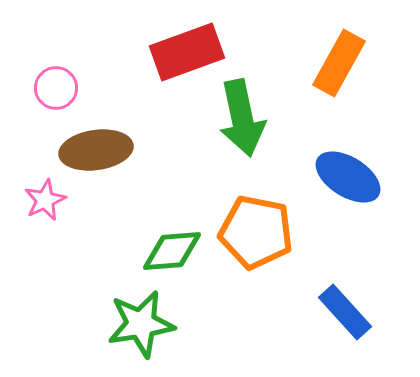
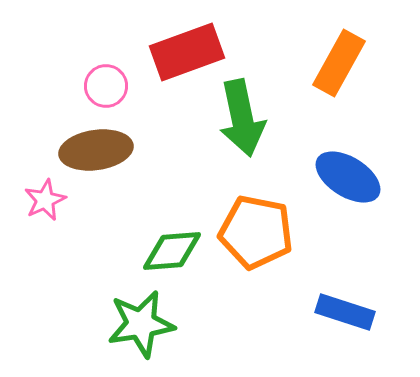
pink circle: moved 50 px right, 2 px up
blue rectangle: rotated 30 degrees counterclockwise
